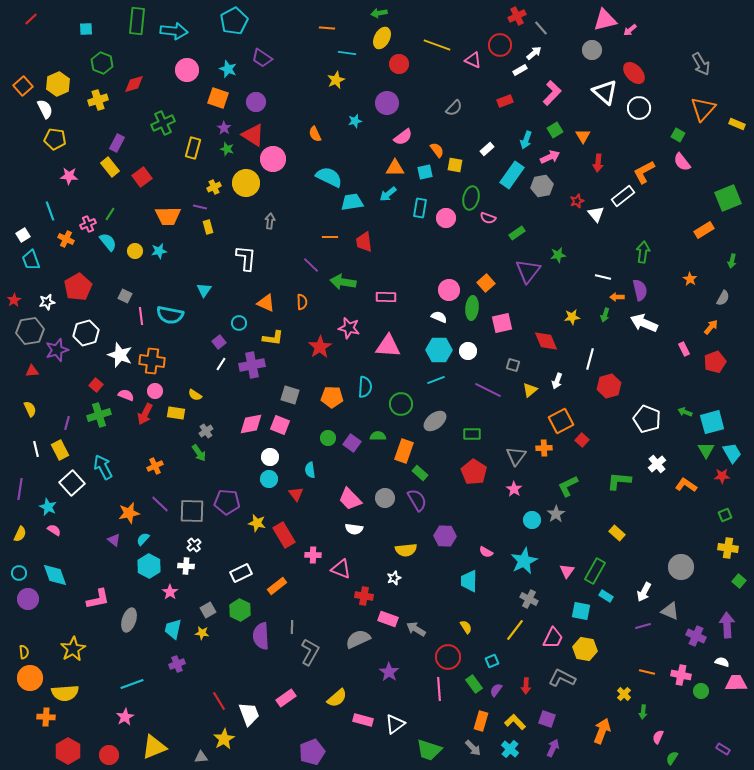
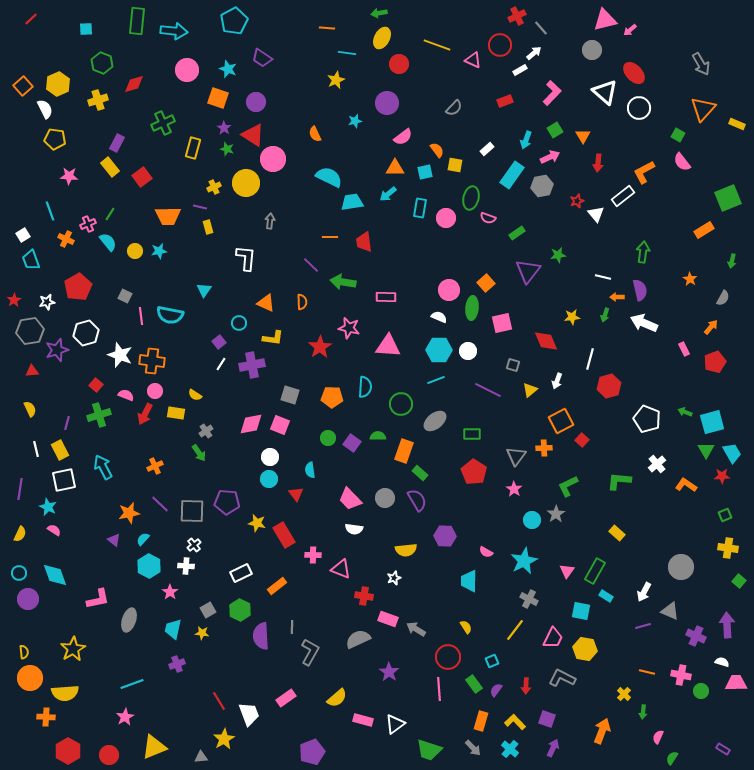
white square at (72, 483): moved 8 px left, 3 px up; rotated 30 degrees clockwise
